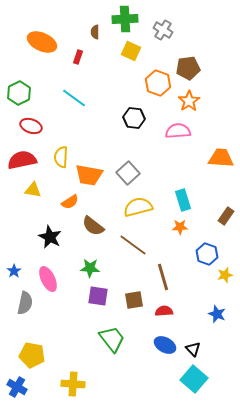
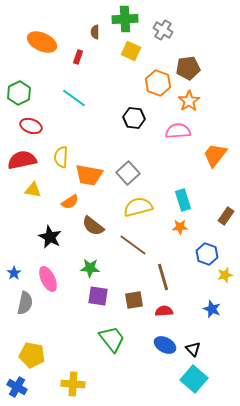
orange trapezoid at (221, 158): moved 6 px left, 3 px up; rotated 56 degrees counterclockwise
blue star at (14, 271): moved 2 px down
blue star at (217, 314): moved 5 px left, 5 px up
